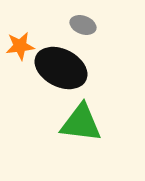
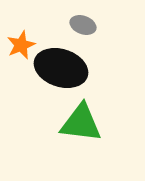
orange star: moved 1 px right, 1 px up; rotated 16 degrees counterclockwise
black ellipse: rotated 9 degrees counterclockwise
